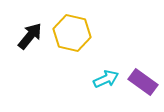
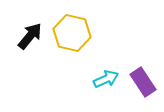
purple rectangle: rotated 20 degrees clockwise
